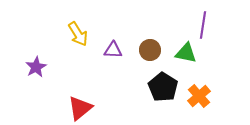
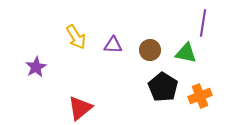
purple line: moved 2 px up
yellow arrow: moved 2 px left, 3 px down
purple triangle: moved 5 px up
orange cross: moved 1 px right; rotated 20 degrees clockwise
